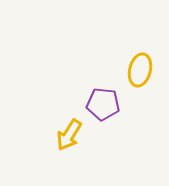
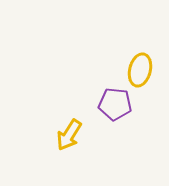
purple pentagon: moved 12 px right
